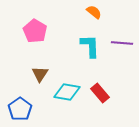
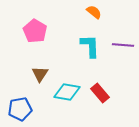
purple line: moved 1 px right, 2 px down
blue pentagon: rotated 25 degrees clockwise
